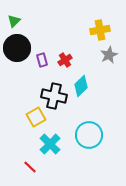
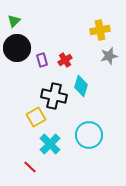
gray star: moved 1 px down; rotated 12 degrees clockwise
cyan diamond: rotated 30 degrees counterclockwise
